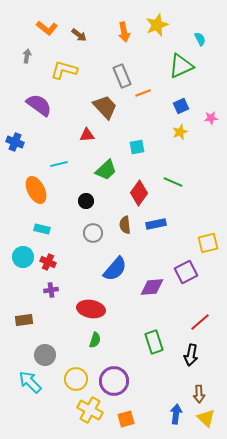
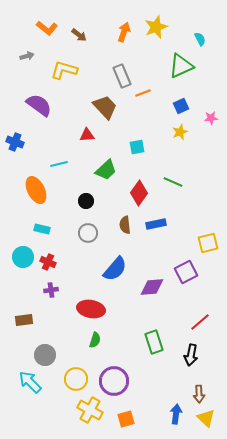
yellow star at (157, 25): moved 1 px left, 2 px down
orange arrow at (124, 32): rotated 150 degrees counterclockwise
gray arrow at (27, 56): rotated 64 degrees clockwise
gray circle at (93, 233): moved 5 px left
